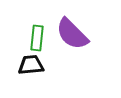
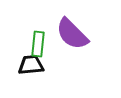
green rectangle: moved 1 px right, 6 px down
